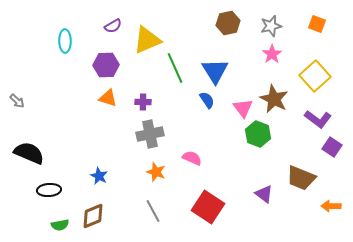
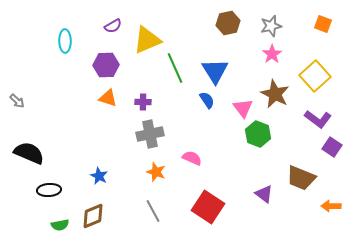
orange square: moved 6 px right
brown star: moved 1 px right, 5 px up
